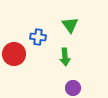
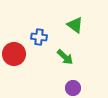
green triangle: moved 5 px right; rotated 18 degrees counterclockwise
blue cross: moved 1 px right
green arrow: rotated 42 degrees counterclockwise
